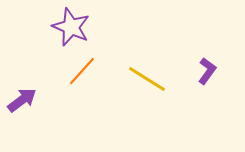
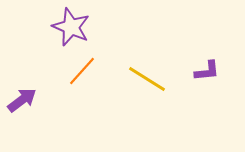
purple L-shape: rotated 48 degrees clockwise
